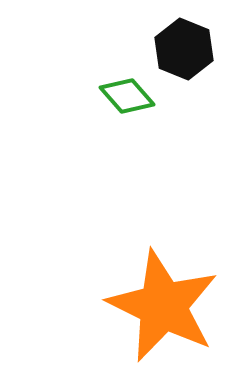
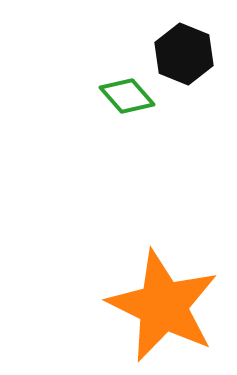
black hexagon: moved 5 px down
